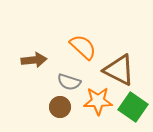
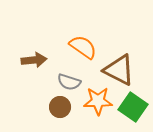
orange semicircle: rotated 8 degrees counterclockwise
